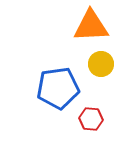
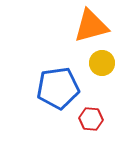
orange triangle: rotated 12 degrees counterclockwise
yellow circle: moved 1 px right, 1 px up
